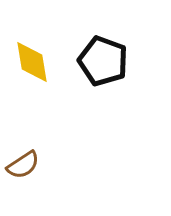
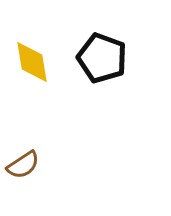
black pentagon: moved 1 px left, 3 px up
